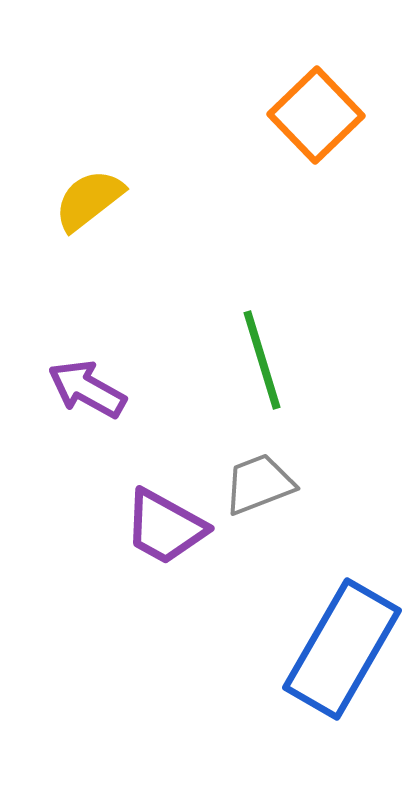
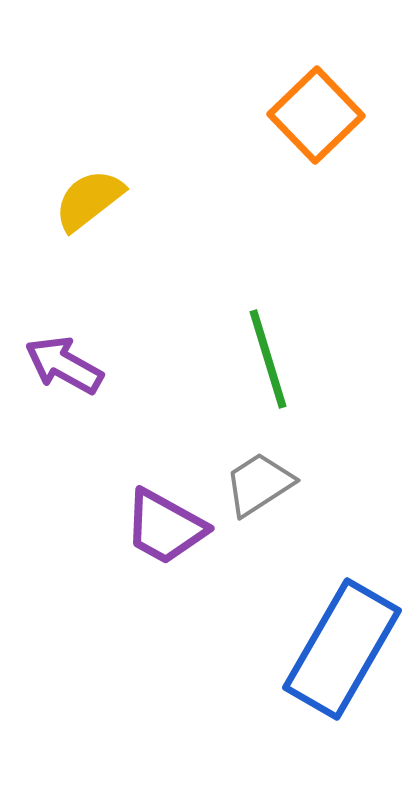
green line: moved 6 px right, 1 px up
purple arrow: moved 23 px left, 24 px up
gray trapezoid: rotated 12 degrees counterclockwise
